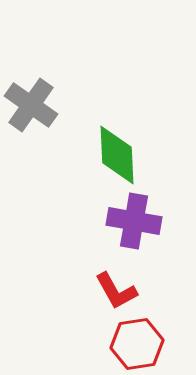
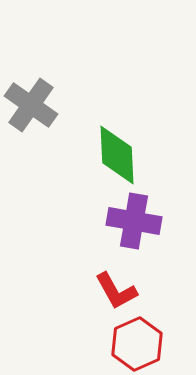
red hexagon: rotated 15 degrees counterclockwise
